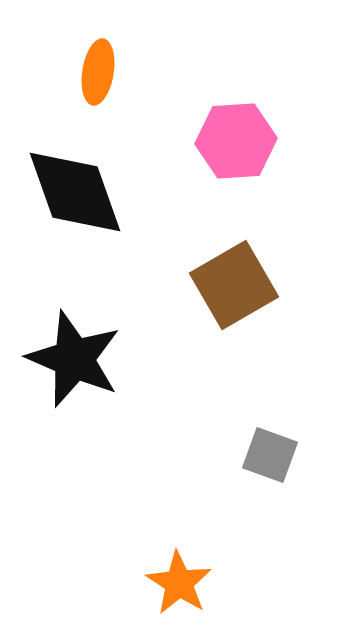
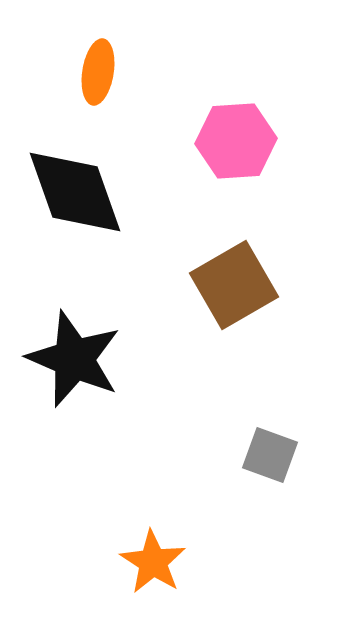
orange star: moved 26 px left, 21 px up
